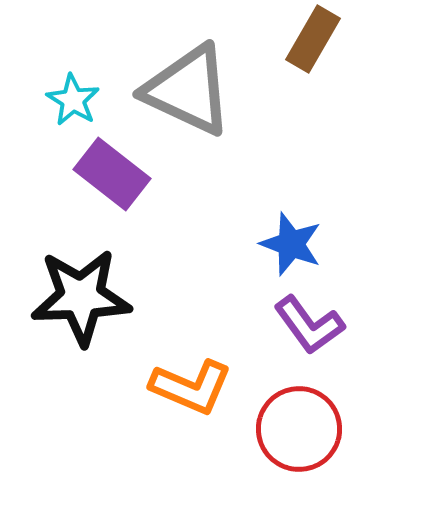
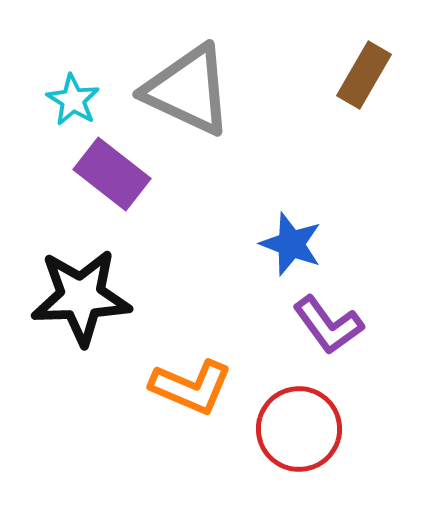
brown rectangle: moved 51 px right, 36 px down
purple L-shape: moved 19 px right
